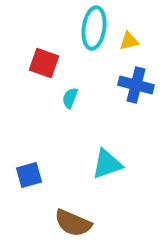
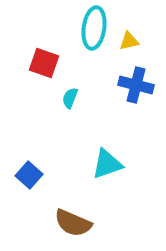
blue square: rotated 32 degrees counterclockwise
